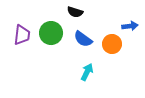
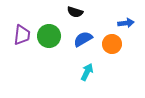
blue arrow: moved 4 px left, 3 px up
green circle: moved 2 px left, 3 px down
blue semicircle: rotated 114 degrees clockwise
